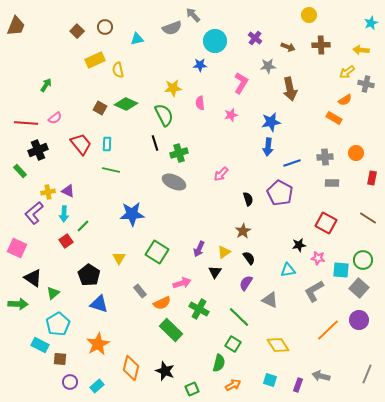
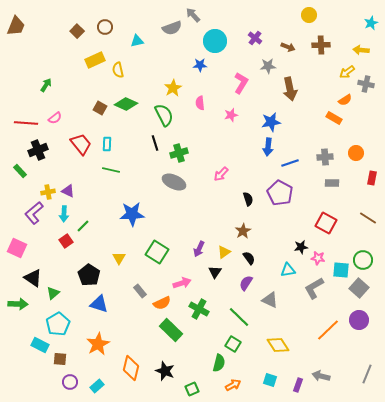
cyan triangle at (137, 39): moved 2 px down
yellow star at (173, 88): rotated 24 degrees counterclockwise
blue line at (292, 163): moved 2 px left
black star at (299, 245): moved 2 px right, 2 px down
gray L-shape at (314, 291): moved 3 px up
